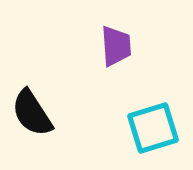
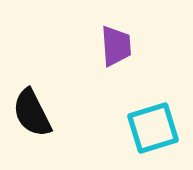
black semicircle: rotated 6 degrees clockwise
